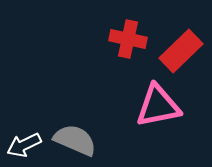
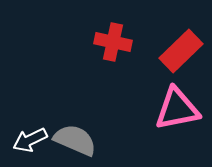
red cross: moved 15 px left, 3 px down
pink triangle: moved 19 px right, 3 px down
white arrow: moved 6 px right, 5 px up
